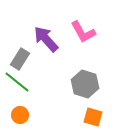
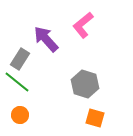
pink L-shape: moved 7 px up; rotated 80 degrees clockwise
orange square: moved 2 px right, 1 px down
